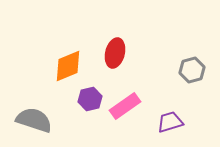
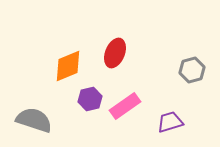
red ellipse: rotated 8 degrees clockwise
